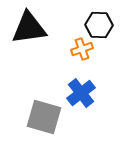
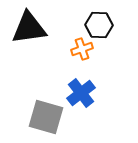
gray square: moved 2 px right
